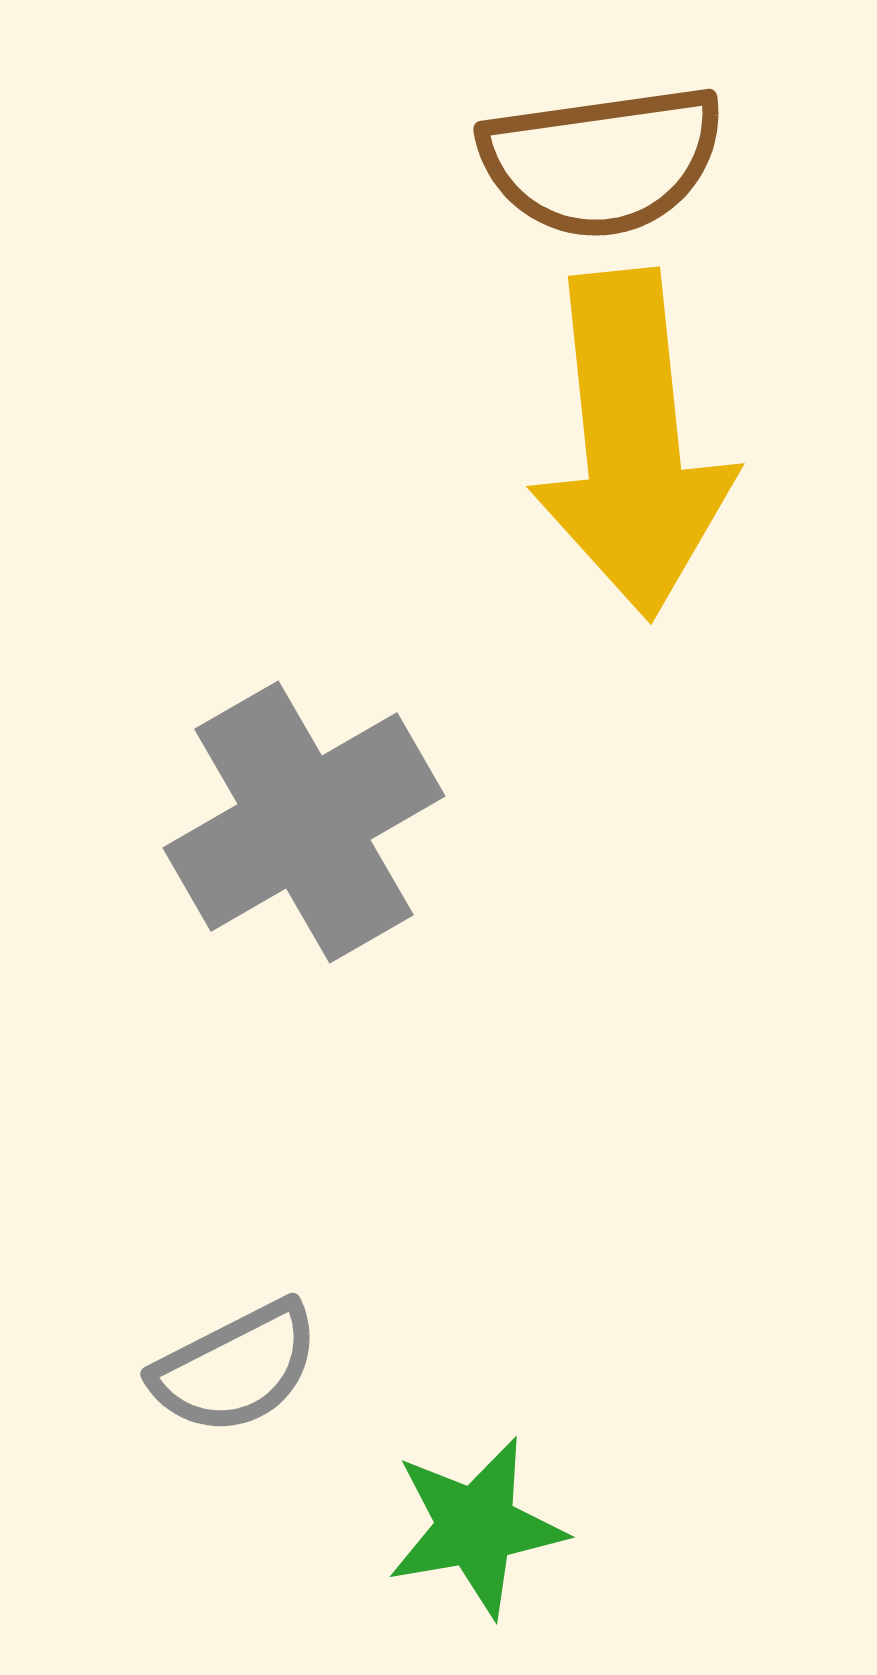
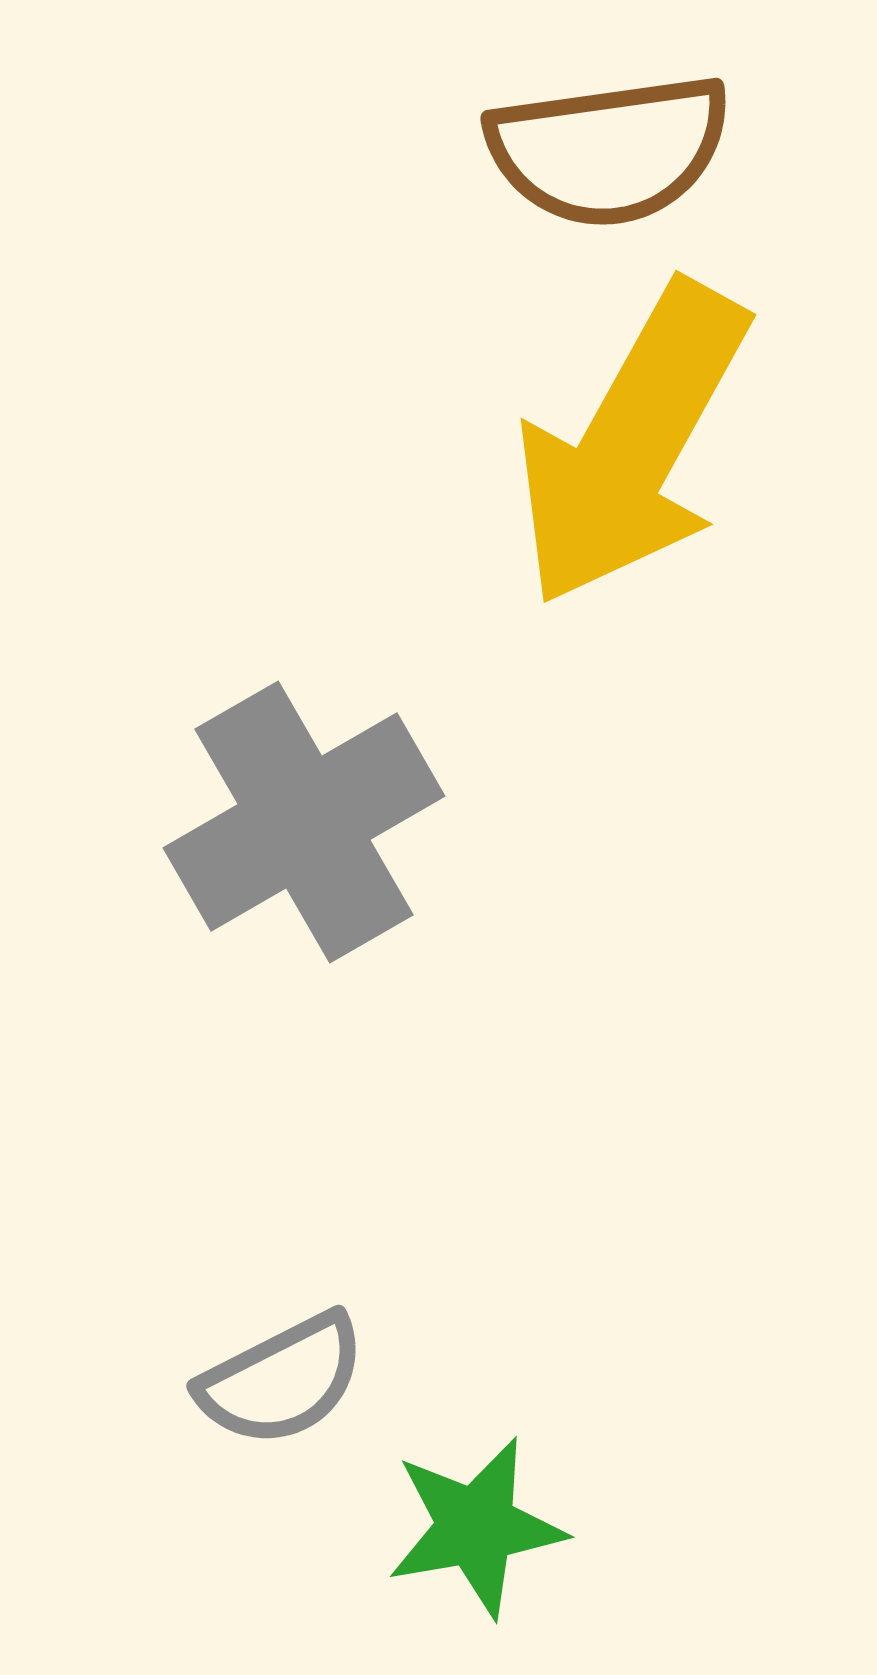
brown semicircle: moved 7 px right, 11 px up
yellow arrow: rotated 35 degrees clockwise
gray semicircle: moved 46 px right, 12 px down
